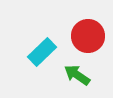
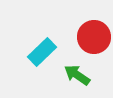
red circle: moved 6 px right, 1 px down
